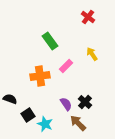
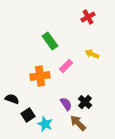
red cross: rotated 24 degrees clockwise
yellow arrow: rotated 32 degrees counterclockwise
black semicircle: moved 2 px right
